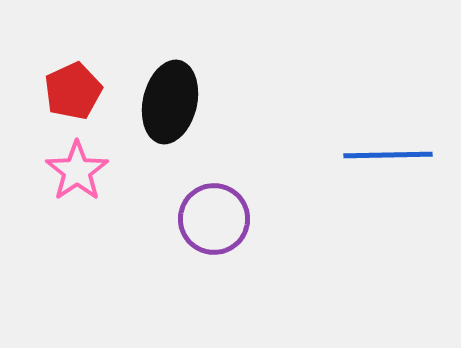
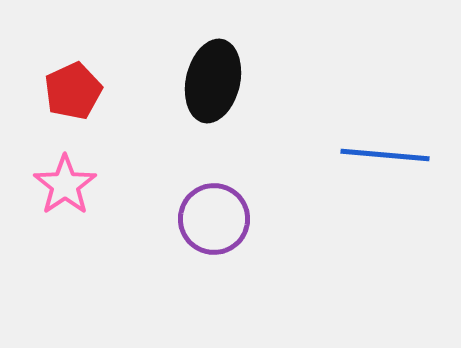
black ellipse: moved 43 px right, 21 px up
blue line: moved 3 px left; rotated 6 degrees clockwise
pink star: moved 12 px left, 14 px down
